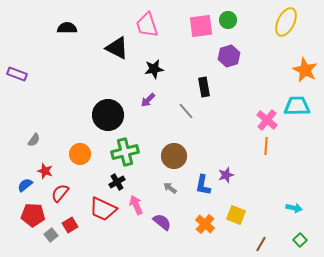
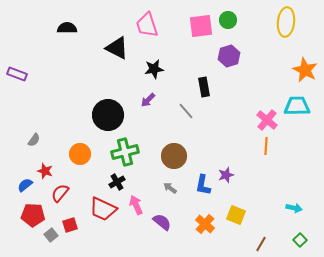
yellow ellipse: rotated 20 degrees counterclockwise
red square: rotated 14 degrees clockwise
